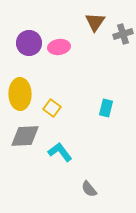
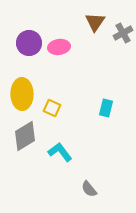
gray cross: moved 1 px up; rotated 12 degrees counterclockwise
yellow ellipse: moved 2 px right
yellow square: rotated 12 degrees counterclockwise
gray diamond: rotated 28 degrees counterclockwise
